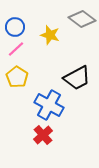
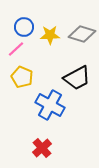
gray diamond: moved 15 px down; rotated 20 degrees counterclockwise
blue circle: moved 9 px right
yellow star: rotated 18 degrees counterclockwise
yellow pentagon: moved 5 px right; rotated 10 degrees counterclockwise
blue cross: moved 1 px right
red cross: moved 1 px left, 13 px down
